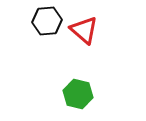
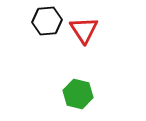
red triangle: rotated 16 degrees clockwise
